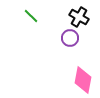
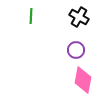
green line: rotated 49 degrees clockwise
purple circle: moved 6 px right, 12 px down
